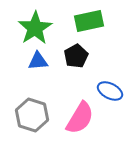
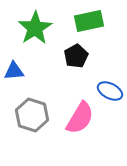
blue triangle: moved 24 px left, 10 px down
